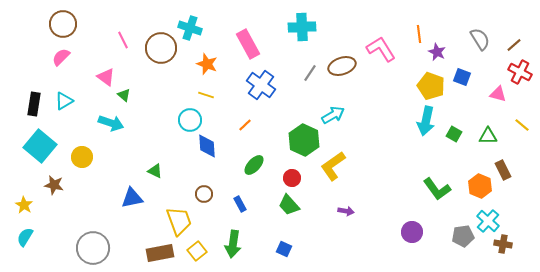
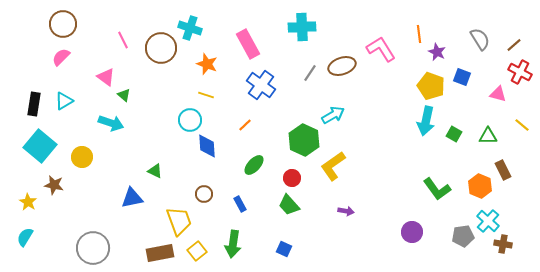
yellow star at (24, 205): moved 4 px right, 3 px up
